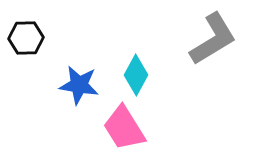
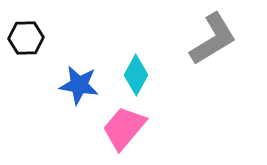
pink trapezoid: rotated 72 degrees clockwise
